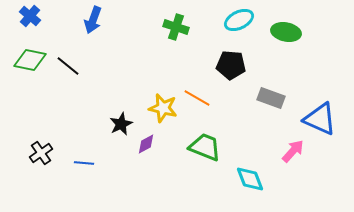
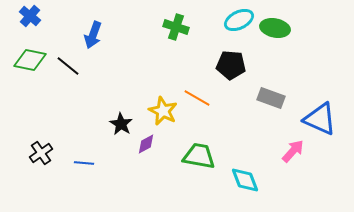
blue arrow: moved 15 px down
green ellipse: moved 11 px left, 4 px up
yellow star: moved 3 px down; rotated 12 degrees clockwise
black star: rotated 15 degrees counterclockwise
green trapezoid: moved 6 px left, 9 px down; rotated 12 degrees counterclockwise
cyan diamond: moved 5 px left, 1 px down
